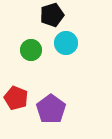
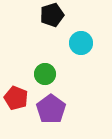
cyan circle: moved 15 px right
green circle: moved 14 px right, 24 px down
